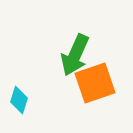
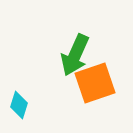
cyan diamond: moved 5 px down
